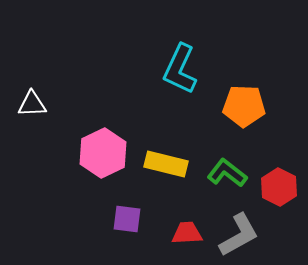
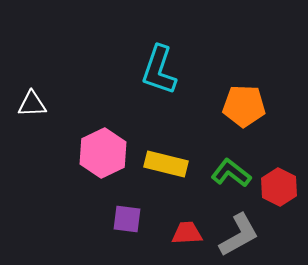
cyan L-shape: moved 21 px left, 1 px down; rotated 6 degrees counterclockwise
green L-shape: moved 4 px right
